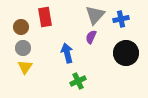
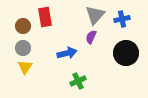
blue cross: moved 1 px right
brown circle: moved 2 px right, 1 px up
blue arrow: rotated 90 degrees clockwise
